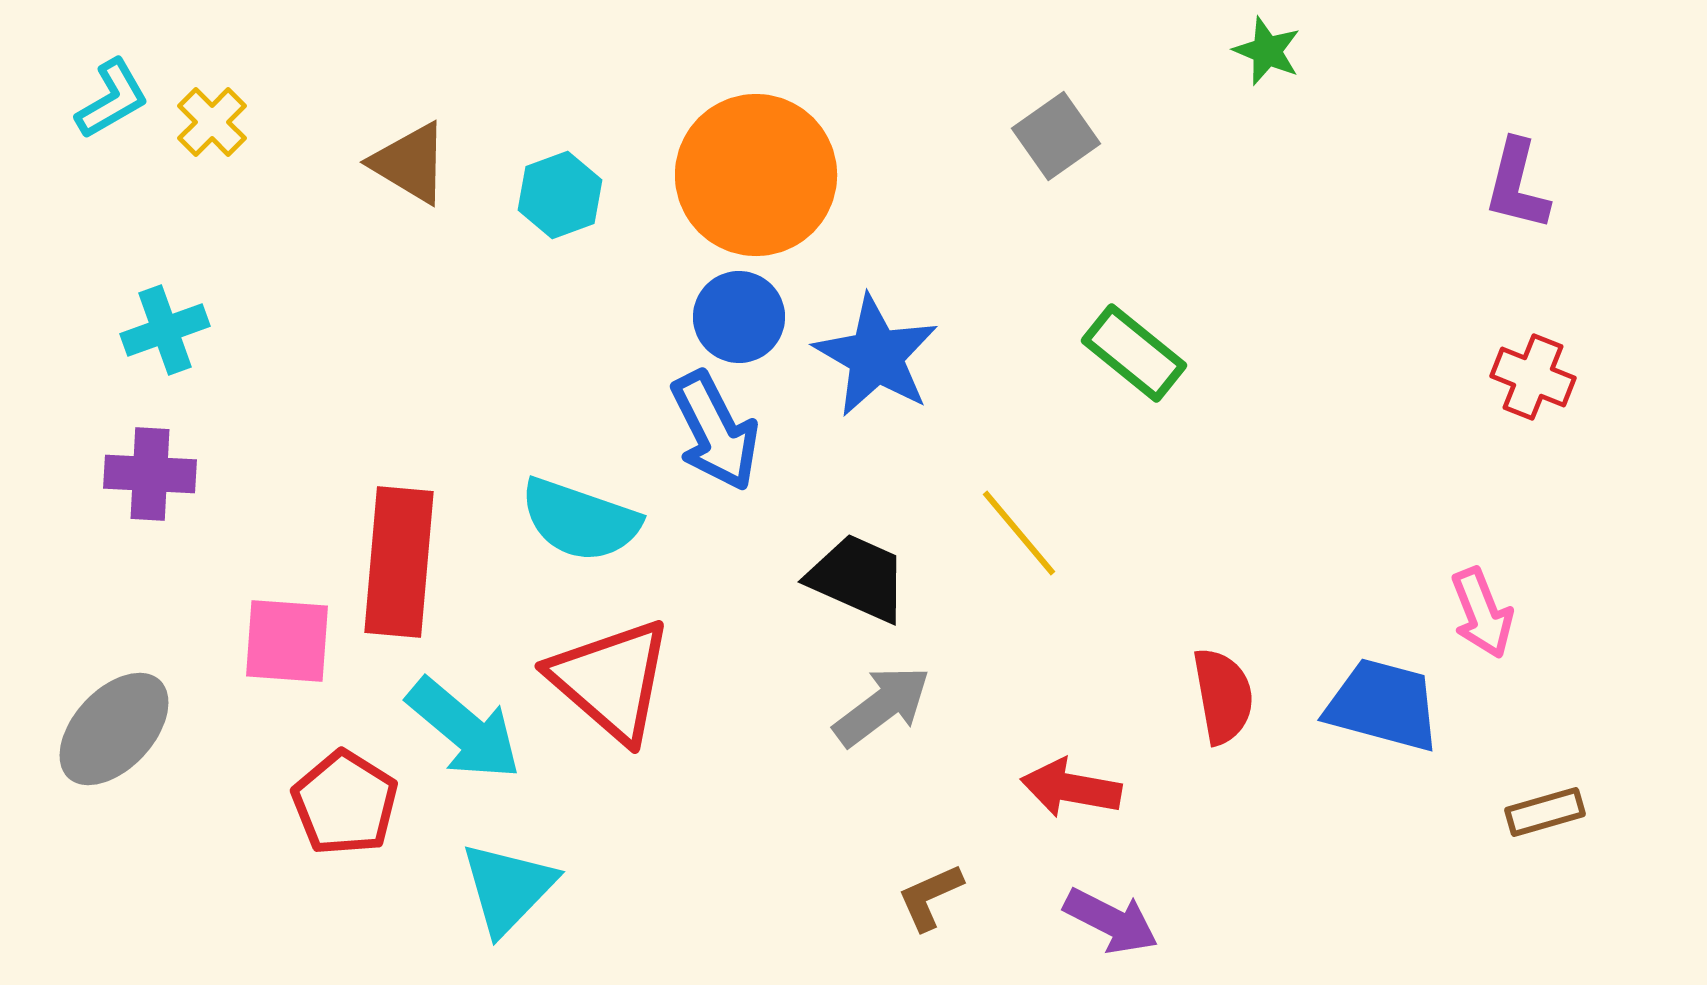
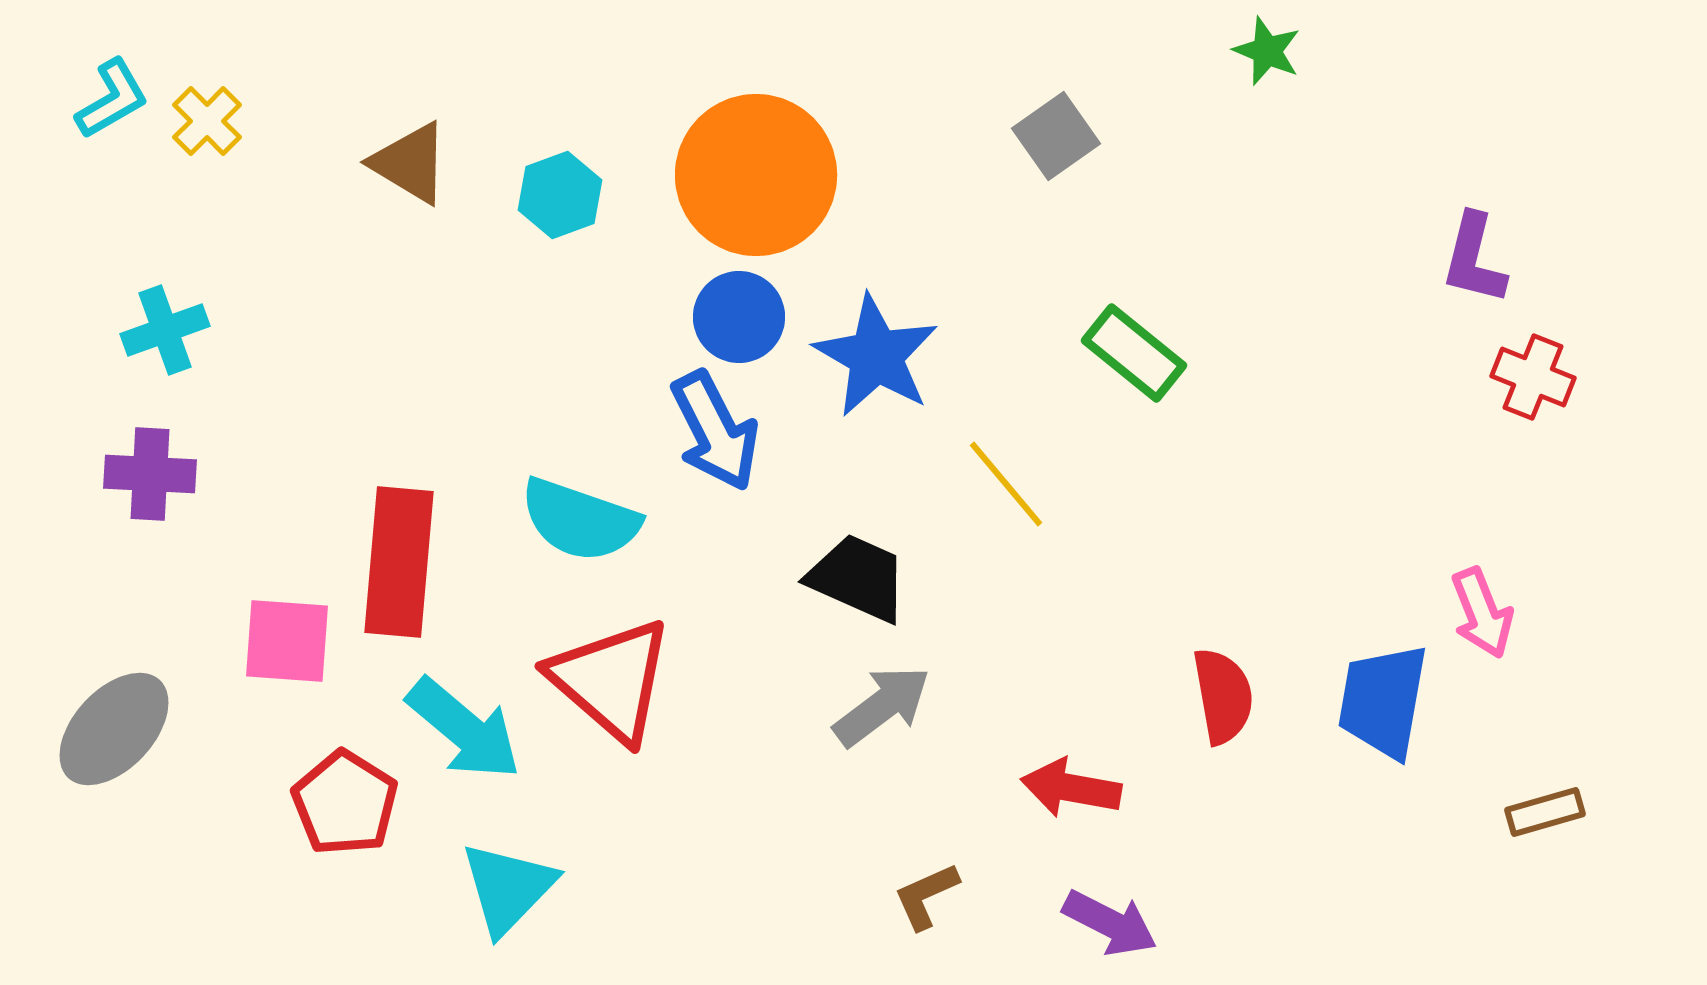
yellow cross: moved 5 px left, 1 px up
purple L-shape: moved 43 px left, 74 px down
yellow line: moved 13 px left, 49 px up
blue trapezoid: moved 4 px up; rotated 95 degrees counterclockwise
brown L-shape: moved 4 px left, 1 px up
purple arrow: moved 1 px left, 2 px down
